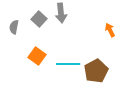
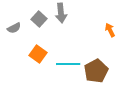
gray semicircle: moved 1 px down; rotated 128 degrees counterclockwise
orange square: moved 1 px right, 2 px up
